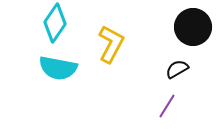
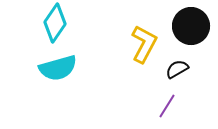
black circle: moved 2 px left, 1 px up
yellow L-shape: moved 33 px right
cyan semicircle: rotated 27 degrees counterclockwise
